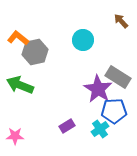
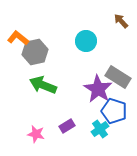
cyan circle: moved 3 px right, 1 px down
green arrow: moved 23 px right
blue pentagon: rotated 20 degrees clockwise
pink star: moved 21 px right, 2 px up; rotated 12 degrees clockwise
